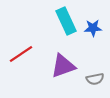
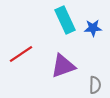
cyan rectangle: moved 1 px left, 1 px up
gray semicircle: moved 6 px down; rotated 78 degrees counterclockwise
